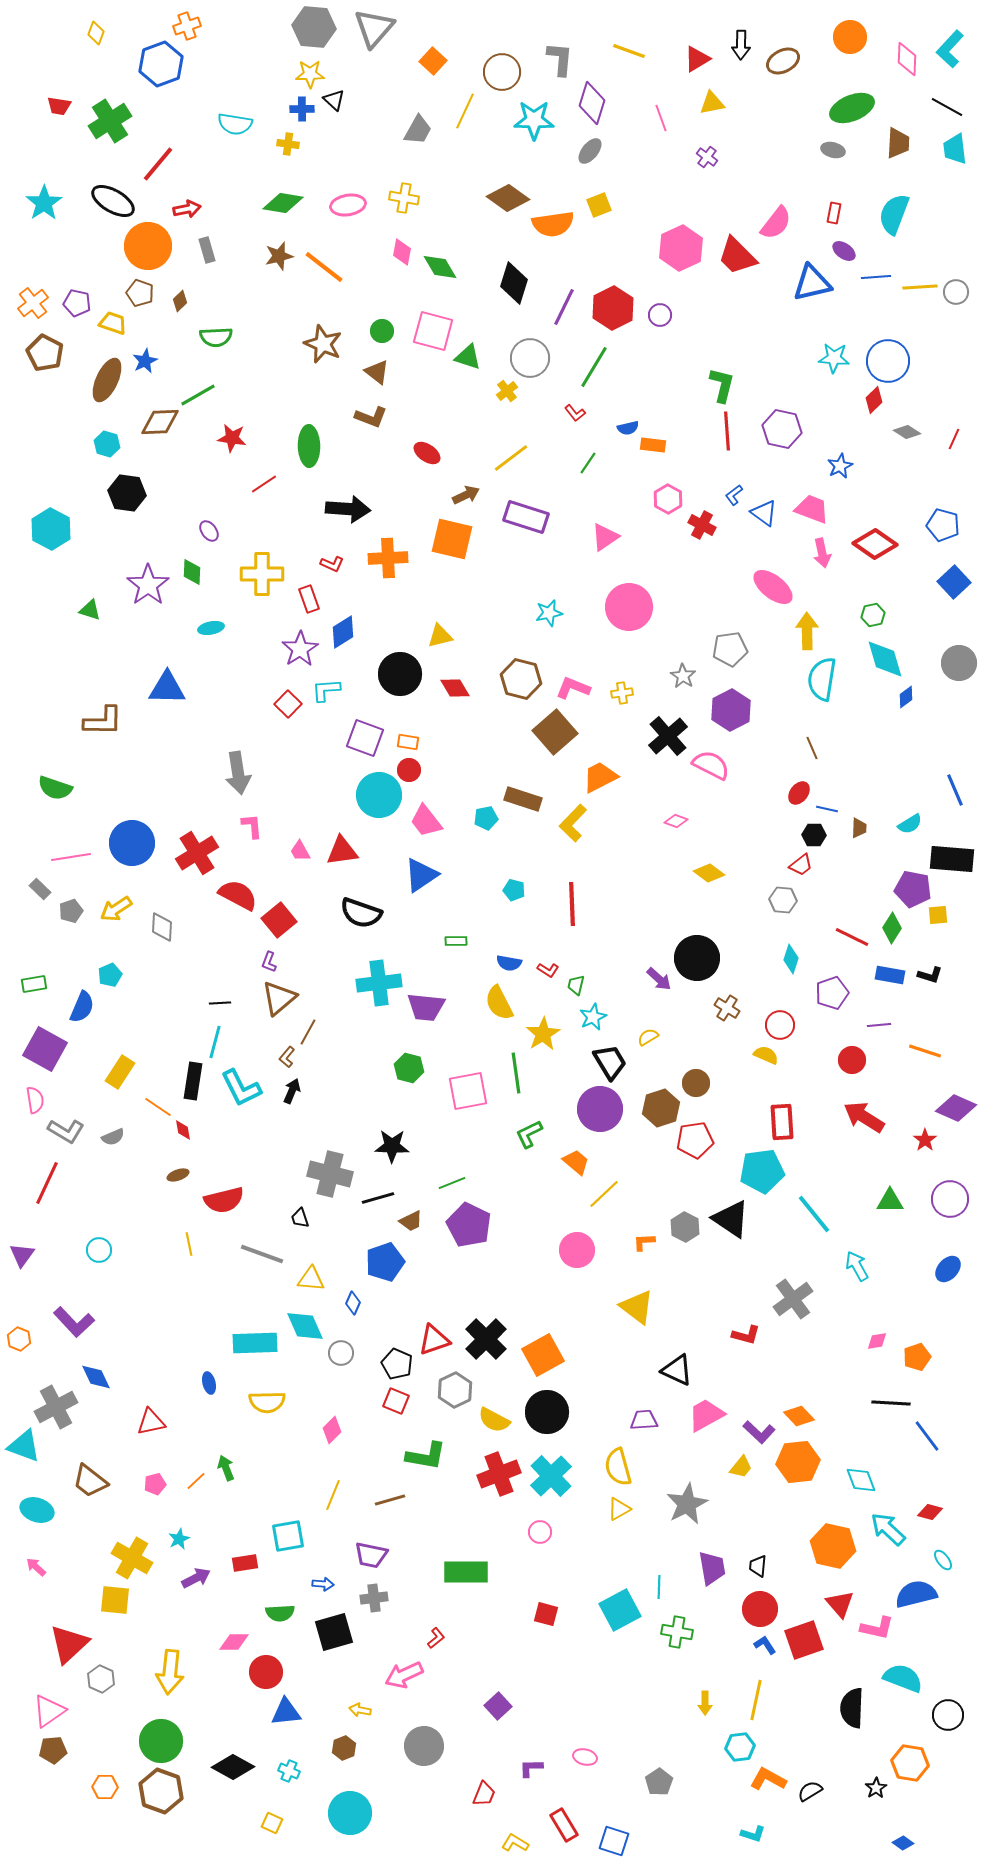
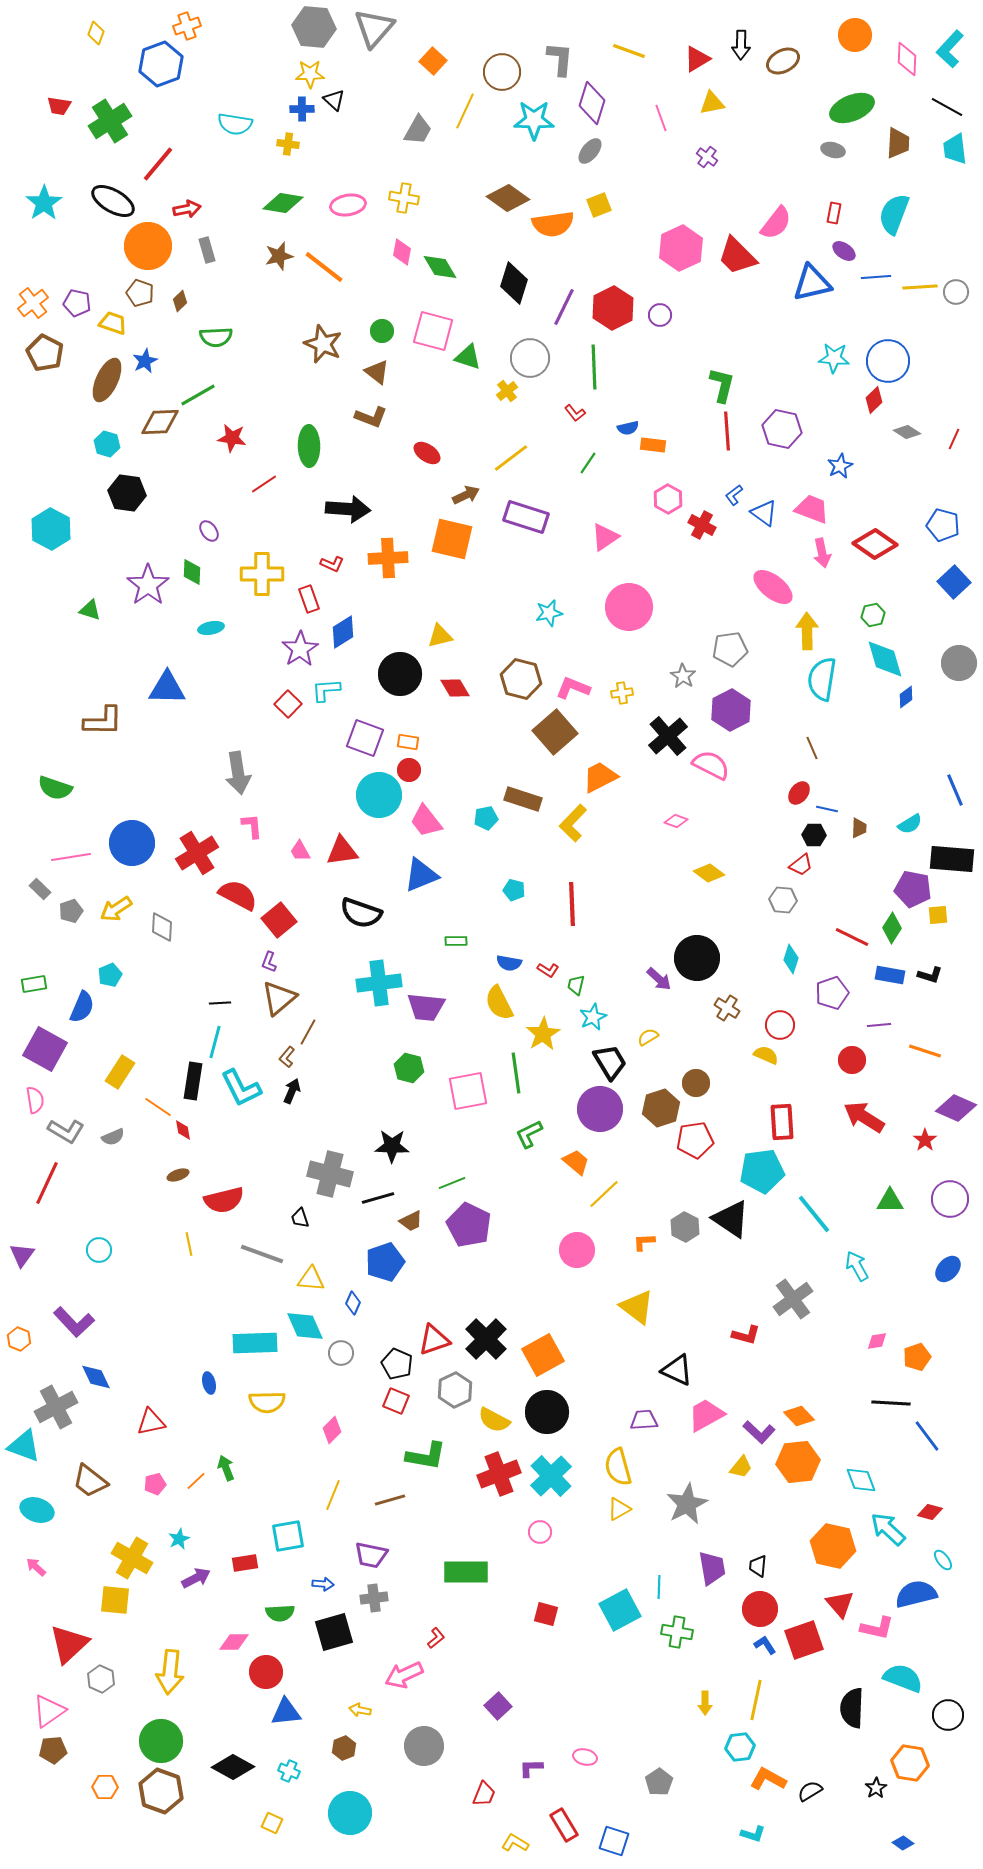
orange circle at (850, 37): moved 5 px right, 2 px up
green line at (594, 367): rotated 33 degrees counterclockwise
blue triangle at (421, 875): rotated 12 degrees clockwise
